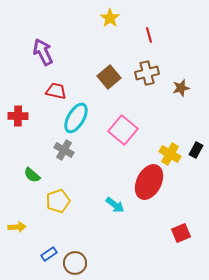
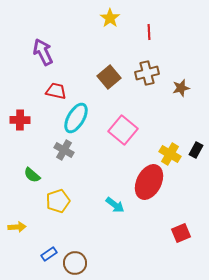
red line: moved 3 px up; rotated 14 degrees clockwise
red cross: moved 2 px right, 4 px down
